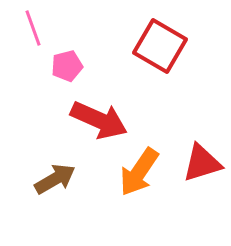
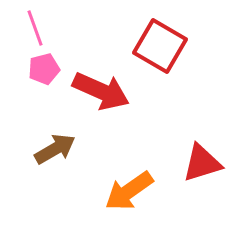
pink line: moved 2 px right
pink pentagon: moved 23 px left, 3 px down
red arrow: moved 2 px right, 29 px up
orange arrow: moved 10 px left, 19 px down; rotated 21 degrees clockwise
brown arrow: moved 30 px up
